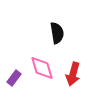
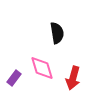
red arrow: moved 4 px down
